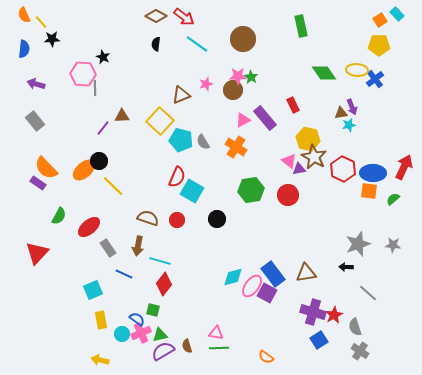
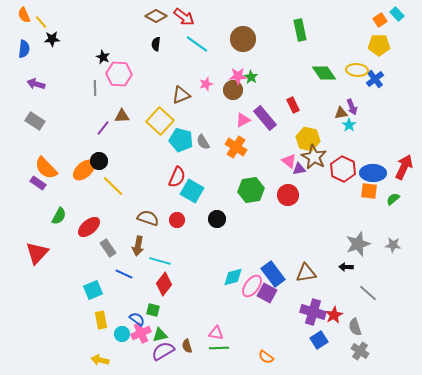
green rectangle at (301, 26): moved 1 px left, 4 px down
pink hexagon at (83, 74): moved 36 px right
gray rectangle at (35, 121): rotated 18 degrees counterclockwise
cyan star at (349, 125): rotated 24 degrees counterclockwise
